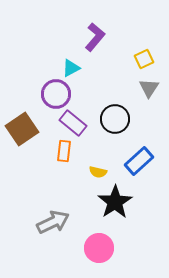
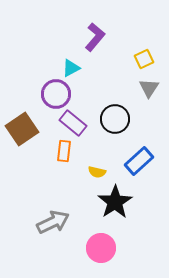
yellow semicircle: moved 1 px left
pink circle: moved 2 px right
